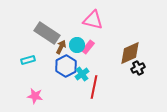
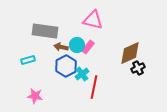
gray rectangle: moved 2 px left, 2 px up; rotated 25 degrees counterclockwise
brown arrow: rotated 104 degrees counterclockwise
